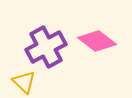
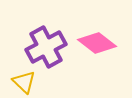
pink diamond: moved 2 px down
